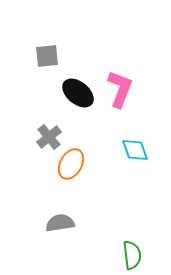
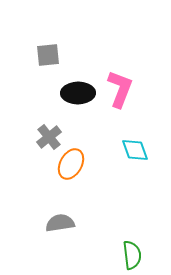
gray square: moved 1 px right, 1 px up
black ellipse: rotated 40 degrees counterclockwise
